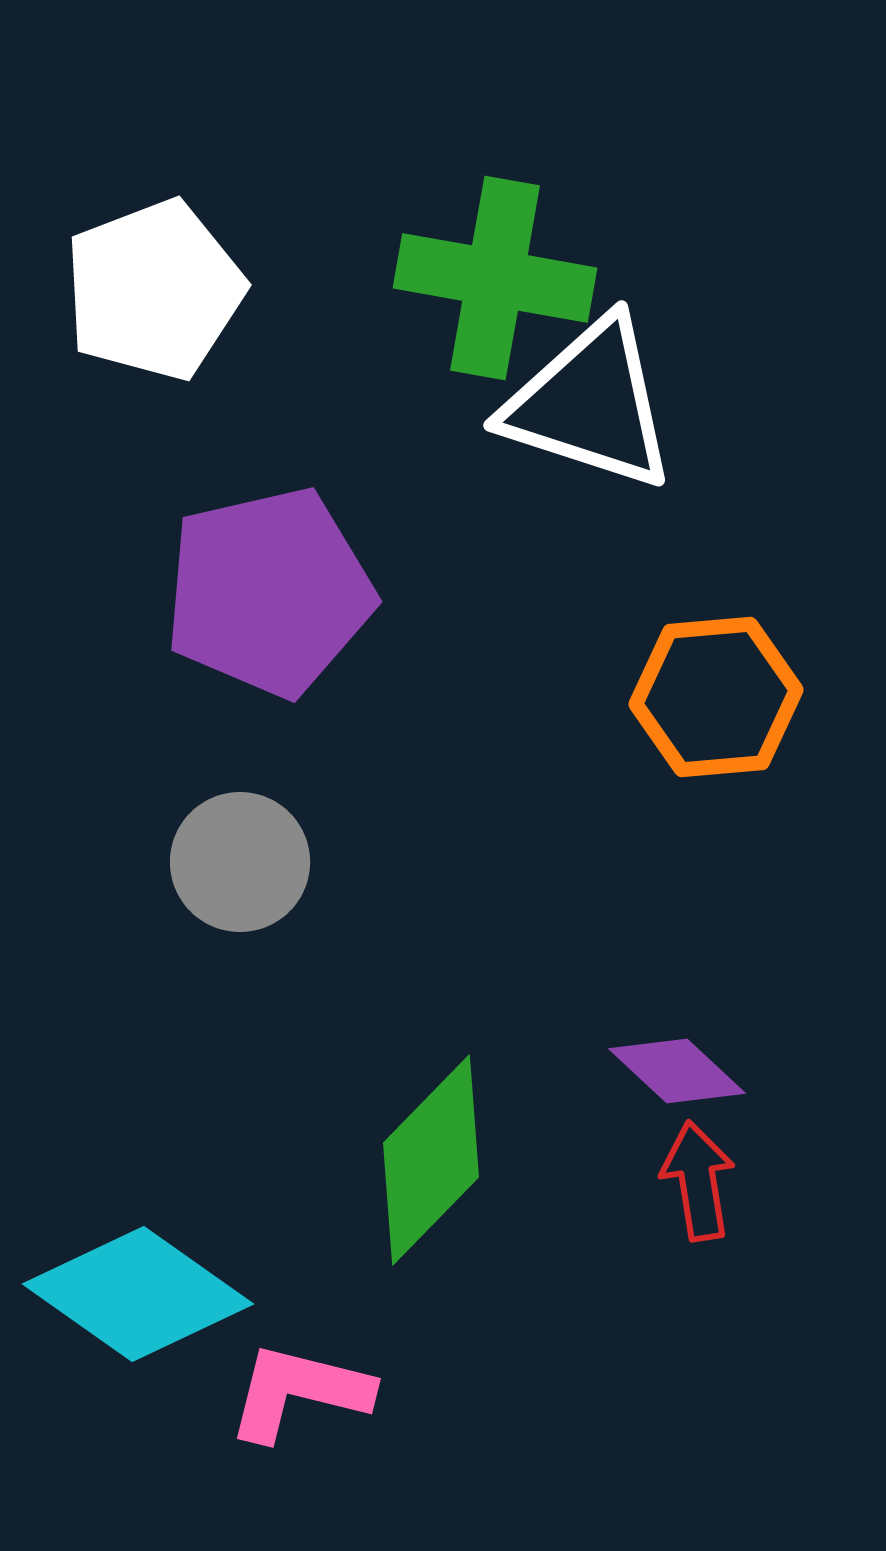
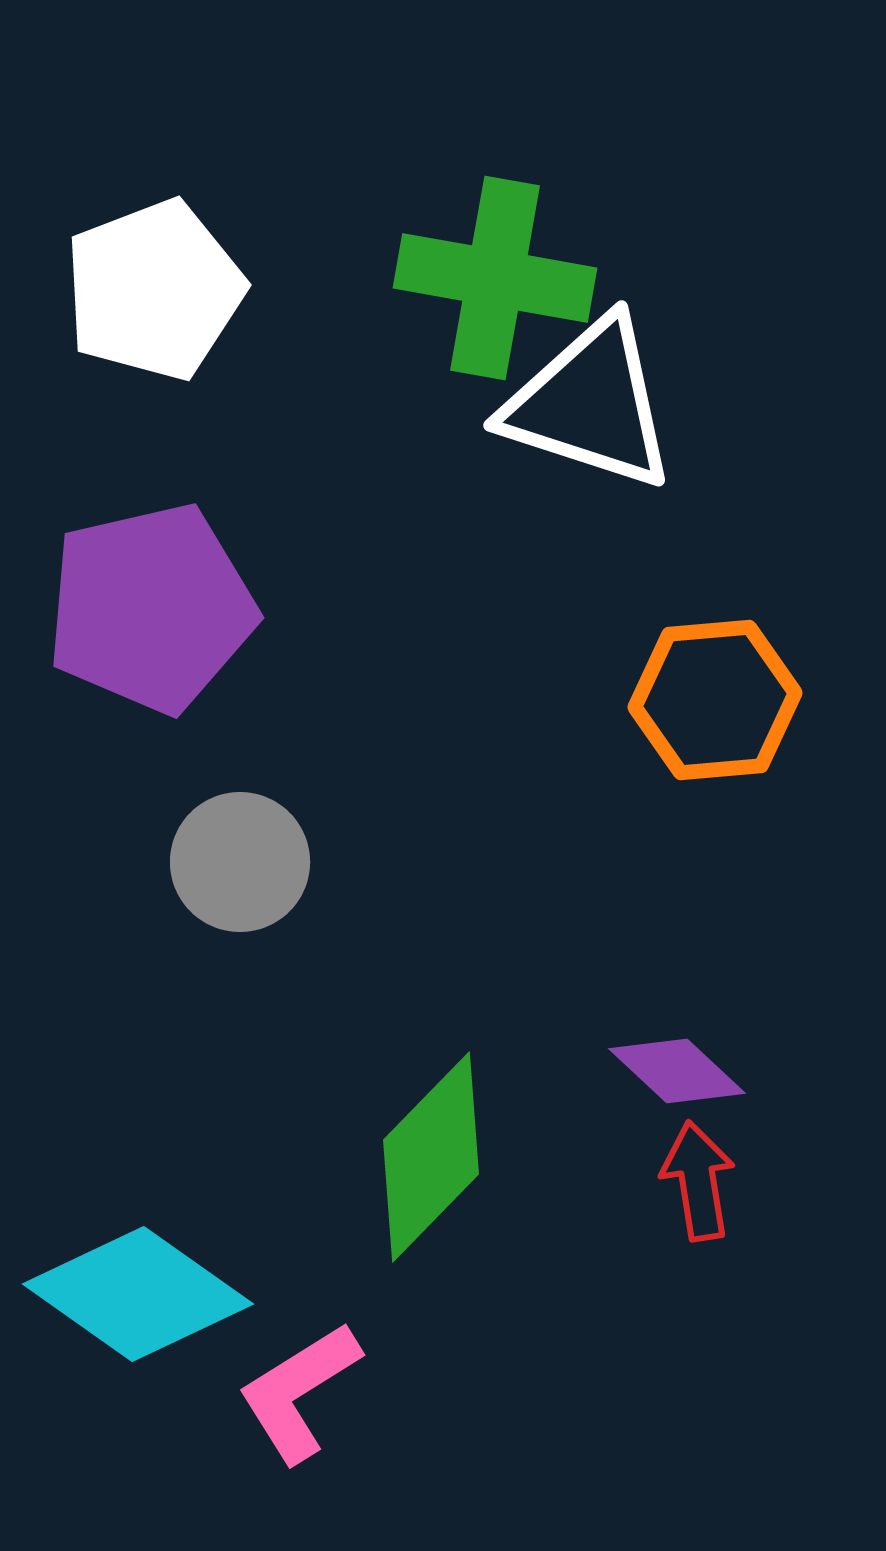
purple pentagon: moved 118 px left, 16 px down
orange hexagon: moved 1 px left, 3 px down
green diamond: moved 3 px up
pink L-shape: rotated 46 degrees counterclockwise
